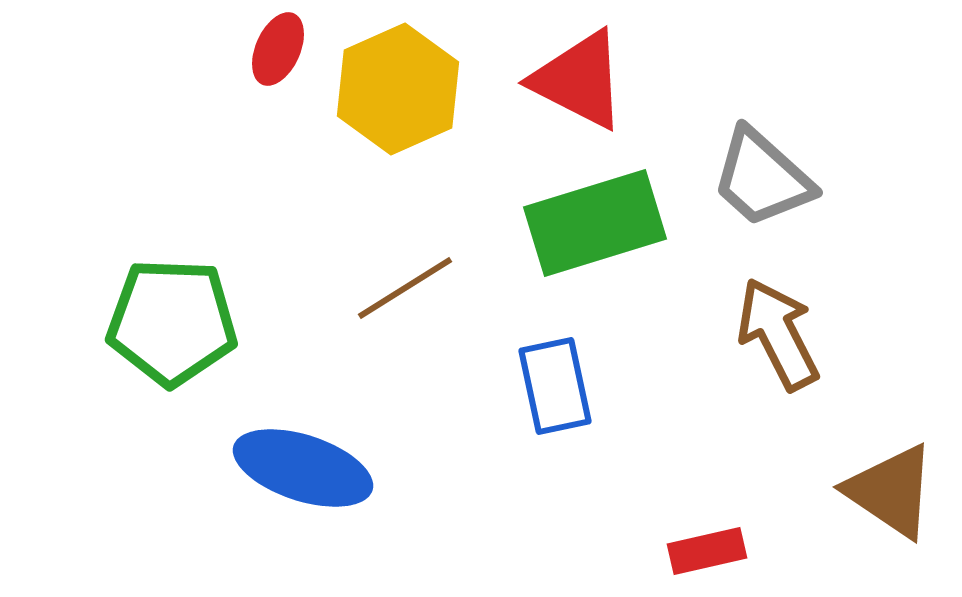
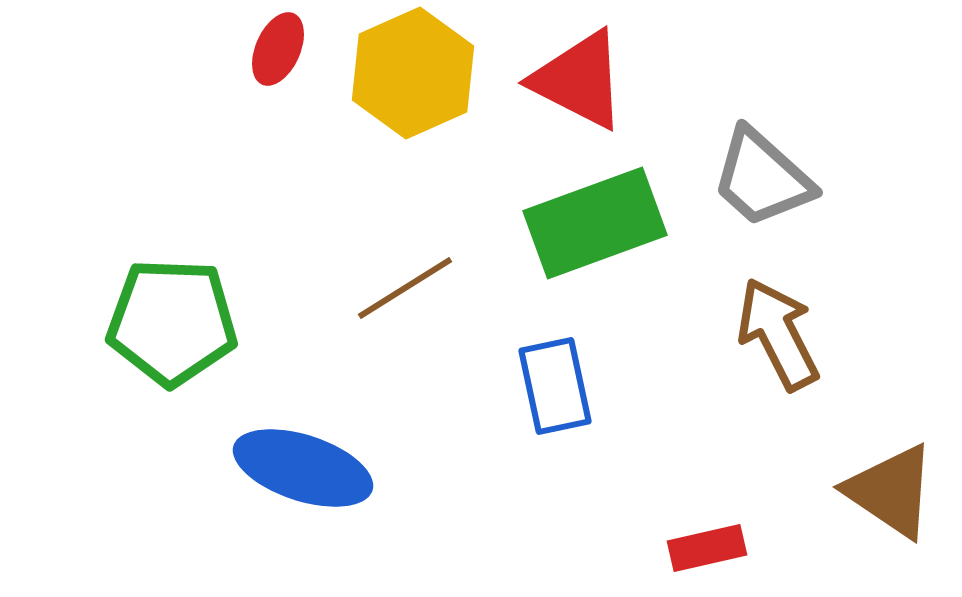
yellow hexagon: moved 15 px right, 16 px up
green rectangle: rotated 3 degrees counterclockwise
red rectangle: moved 3 px up
